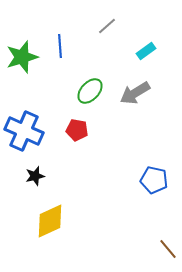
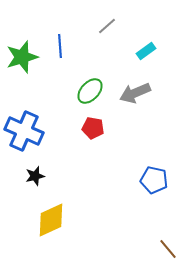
gray arrow: rotated 8 degrees clockwise
red pentagon: moved 16 px right, 2 px up
yellow diamond: moved 1 px right, 1 px up
